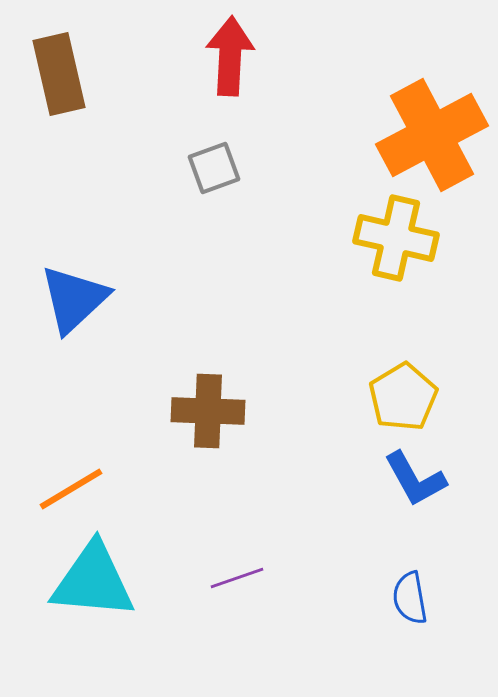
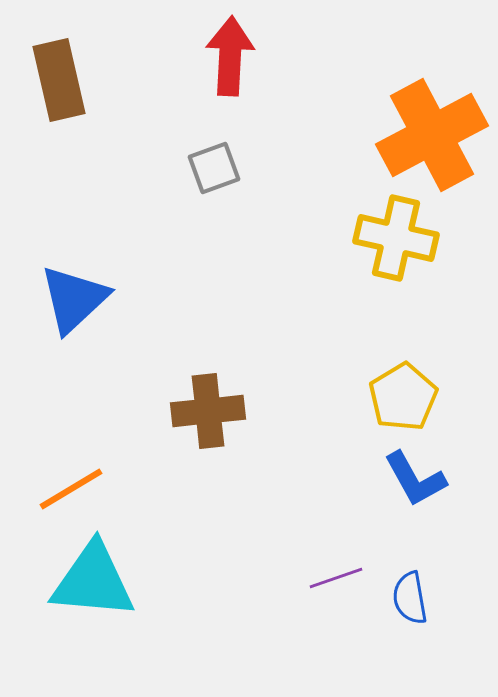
brown rectangle: moved 6 px down
brown cross: rotated 8 degrees counterclockwise
purple line: moved 99 px right
